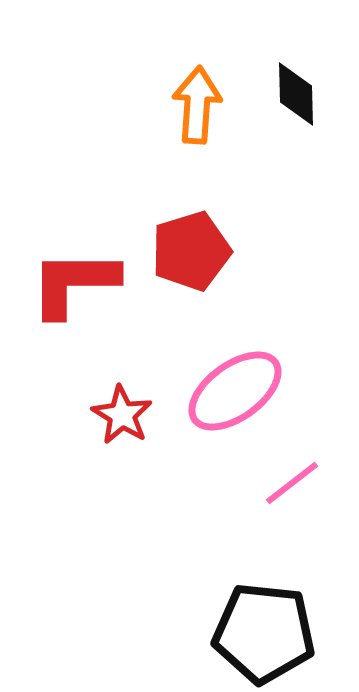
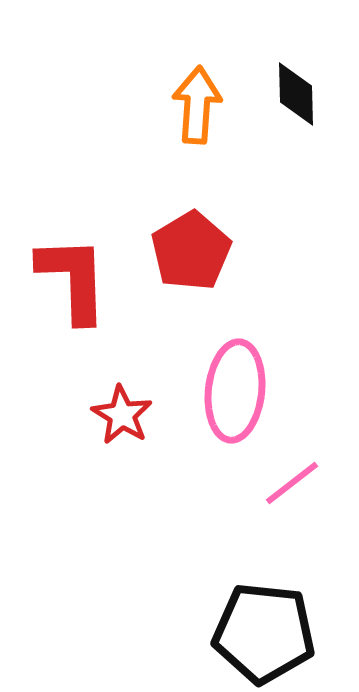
red pentagon: rotated 14 degrees counterclockwise
red L-shape: moved 1 px left, 4 px up; rotated 88 degrees clockwise
pink ellipse: rotated 48 degrees counterclockwise
